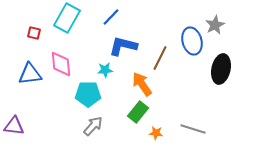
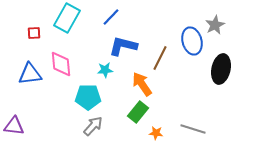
red square: rotated 16 degrees counterclockwise
cyan pentagon: moved 3 px down
